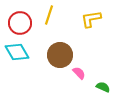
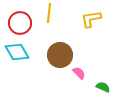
yellow line: moved 2 px up; rotated 12 degrees counterclockwise
